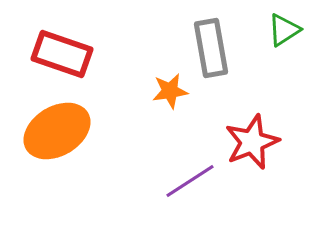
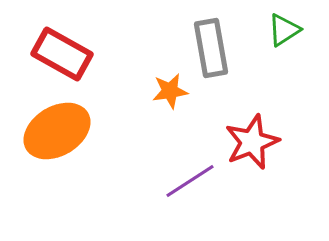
red rectangle: rotated 10 degrees clockwise
